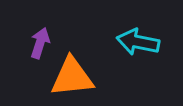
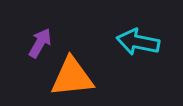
purple arrow: rotated 12 degrees clockwise
